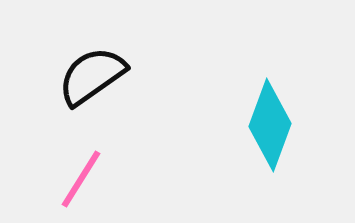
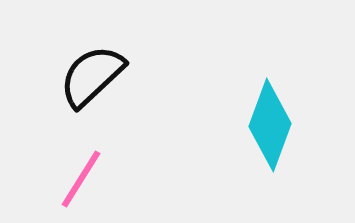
black semicircle: rotated 8 degrees counterclockwise
